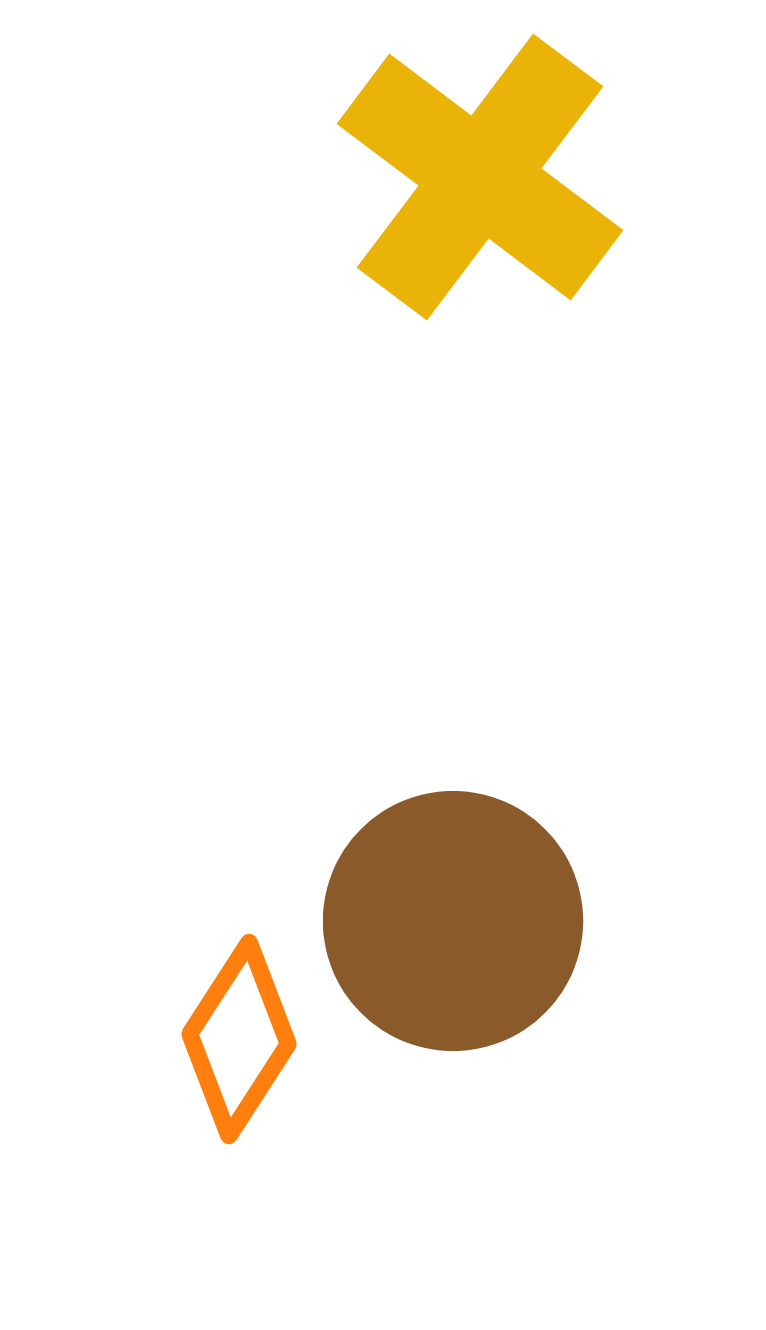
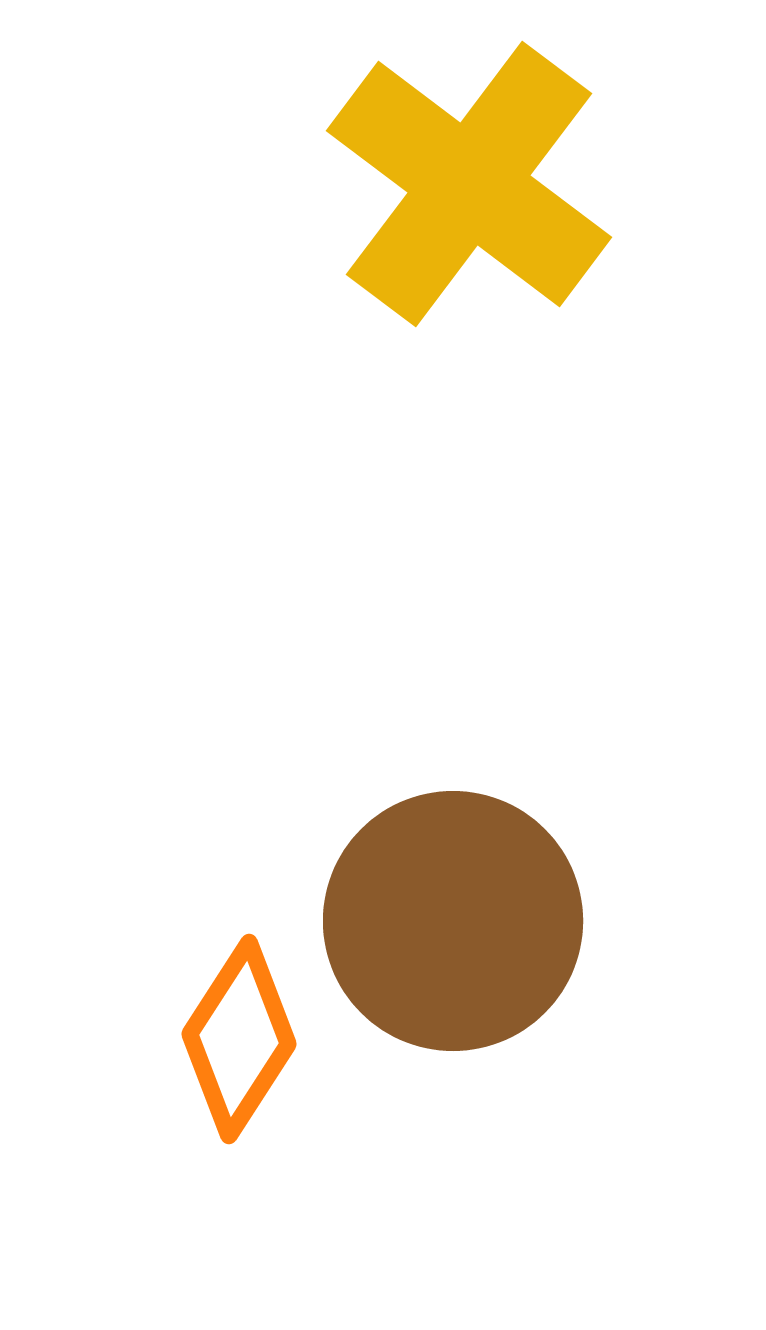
yellow cross: moved 11 px left, 7 px down
